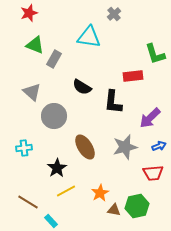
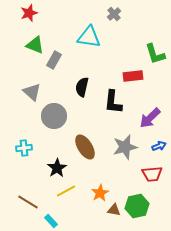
gray rectangle: moved 1 px down
black semicircle: rotated 72 degrees clockwise
red trapezoid: moved 1 px left, 1 px down
